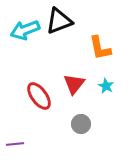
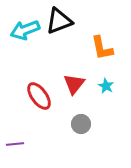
orange L-shape: moved 2 px right
